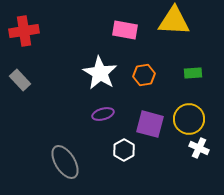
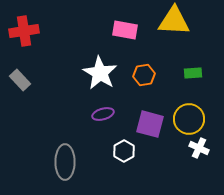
white hexagon: moved 1 px down
gray ellipse: rotated 32 degrees clockwise
